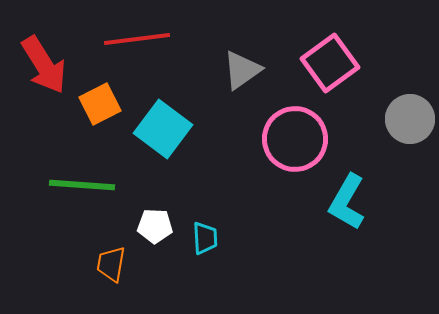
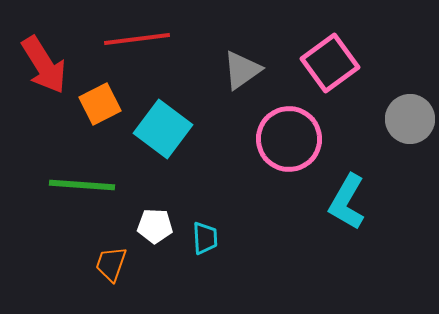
pink circle: moved 6 px left
orange trapezoid: rotated 9 degrees clockwise
